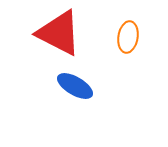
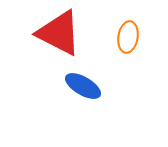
blue ellipse: moved 8 px right
